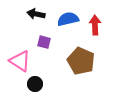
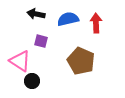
red arrow: moved 1 px right, 2 px up
purple square: moved 3 px left, 1 px up
black circle: moved 3 px left, 3 px up
